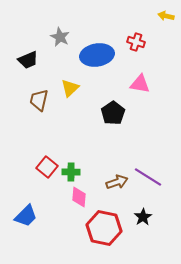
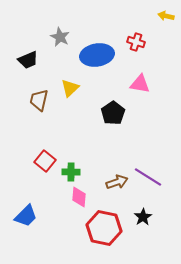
red square: moved 2 px left, 6 px up
